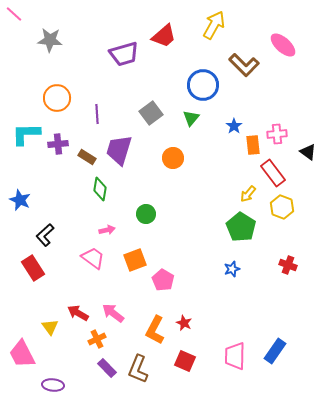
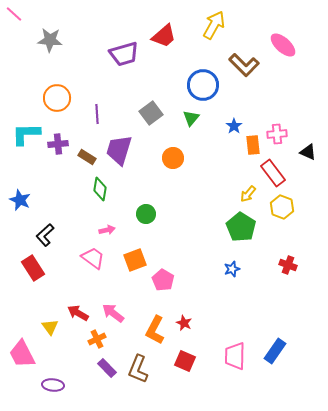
black triangle at (308, 152): rotated 12 degrees counterclockwise
